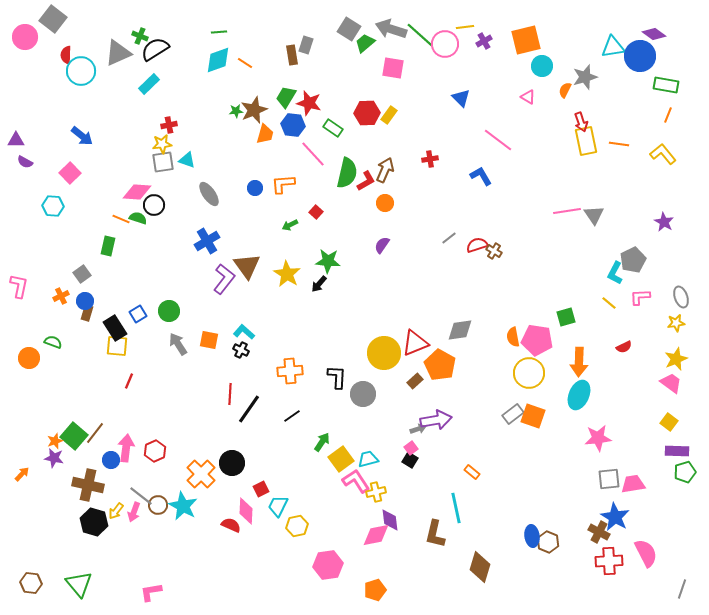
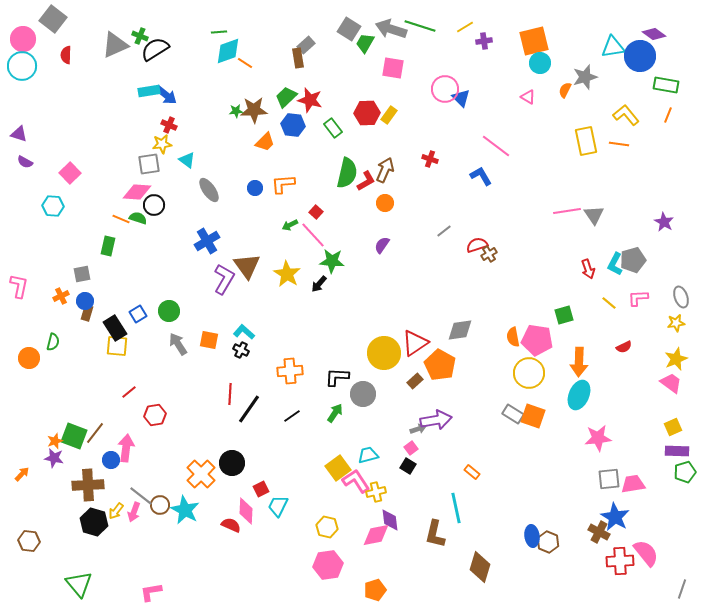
yellow line at (465, 27): rotated 24 degrees counterclockwise
green line at (420, 35): moved 9 px up; rotated 24 degrees counterclockwise
pink circle at (25, 37): moved 2 px left, 2 px down
orange square at (526, 40): moved 8 px right, 1 px down
purple cross at (484, 41): rotated 21 degrees clockwise
green trapezoid at (365, 43): rotated 20 degrees counterclockwise
pink circle at (445, 44): moved 45 px down
gray rectangle at (306, 45): rotated 30 degrees clockwise
gray triangle at (118, 53): moved 3 px left, 8 px up
brown rectangle at (292, 55): moved 6 px right, 3 px down
cyan diamond at (218, 60): moved 10 px right, 9 px up
cyan circle at (542, 66): moved 2 px left, 3 px up
cyan circle at (81, 71): moved 59 px left, 5 px up
cyan rectangle at (149, 84): moved 7 px down; rotated 35 degrees clockwise
green trapezoid at (286, 97): rotated 15 degrees clockwise
red star at (309, 103): moved 1 px right, 3 px up
brown star at (254, 110): rotated 20 degrees clockwise
red arrow at (581, 122): moved 7 px right, 147 px down
red cross at (169, 125): rotated 35 degrees clockwise
green rectangle at (333, 128): rotated 18 degrees clockwise
orange trapezoid at (265, 134): moved 8 px down; rotated 30 degrees clockwise
blue arrow at (82, 136): moved 84 px right, 41 px up
purple triangle at (16, 140): moved 3 px right, 6 px up; rotated 18 degrees clockwise
pink line at (498, 140): moved 2 px left, 6 px down
pink line at (313, 154): moved 81 px down
yellow L-shape at (663, 154): moved 37 px left, 39 px up
red cross at (430, 159): rotated 28 degrees clockwise
cyan triangle at (187, 160): rotated 18 degrees clockwise
gray square at (163, 162): moved 14 px left, 2 px down
gray ellipse at (209, 194): moved 4 px up
gray line at (449, 238): moved 5 px left, 7 px up
brown cross at (494, 251): moved 5 px left, 3 px down; rotated 28 degrees clockwise
gray pentagon at (633, 260): rotated 10 degrees clockwise
green star at (328, 261): moved 4 px right
cyan L-shape at (615, 273): moved 9 px up
gray square at (82, 274): rotated 24 degrees clockwise
purple L-shape at (224, 279): rotated 8 degrees counterclockwise
pink L-shape at (640, 297): moved 2 px left, 1 px down
green square at (566, 317): moved 2 px left, 2 px up
green semicircle at (53, 342): rotated 84 degrees clockwise
red triangle at (415, 343): rotated 12 degrees counterclockwise
black L-shape at (337, 377): rotated 90 degrees counterclockwise
red line at (129, 381): moved 11 px down; rotated 28 degrees clockwise
gray rectangle at (513, 414): rotated 70 degrees clockwise
yellow square at (669, 422): moved 4 px right, 5 px down; rotated 30 degrees clockwise
green square at (74, 436): rotated 20 degrees counterclockwise
green arrow at (322, 442): moved 13 px right, 29 px up
red hexagon at (155, 451): moved 36 px up; rotated 15 degrees clockwise
yellow square at (341, 459): moved 3 px left, 9 px down
cyan trapezoid at (368, 459): moved 4 px up
black square at (410, 460): moved 2 px left, 6 px down
brown cross at (88, 485): rotated 16 degrees counterclockwise
brown circle at (158, 505): moved 2 px right
cyan star at (183, 506): moved 2 px right, 4 px down
yellow hexagon at (297, 526): moved 30 px right, 1 px down; rotated 25 degrees clockwise
pink semicircle at (646, 553): rotated 12 degrees counterclockwise
red cross at (609, 561): moved 11 px right
brown hexagon at (31, 583): moved 2 px left, 42 px up
